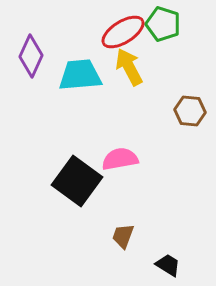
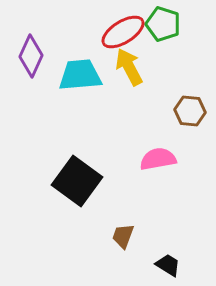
pink semicircle: moved 38 px right
